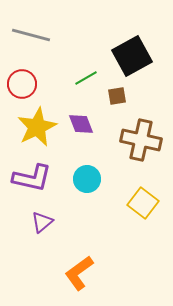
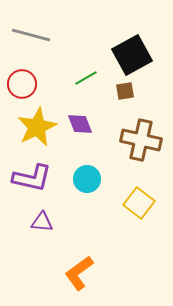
black square: moved 1 px up
brown square: moved 8 px right, 5 px up
purple diamond: moved 1 px left
yellow square: moved 4 px left
purple triangle: rotated 45 degrees clockwise
